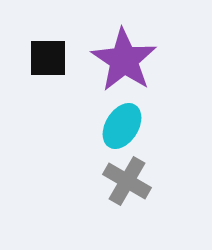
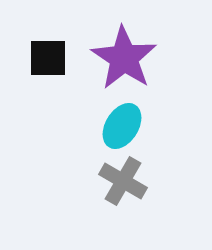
purple star: moved 2 px up
gray cross: moved 4 px left
